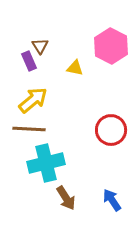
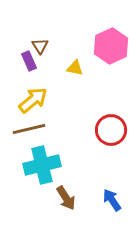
pink hexagon: rotated 8 degrees clockwise
brown line: rotated 16 degrees counterclockwise
cyan cross: moved 4 px left, 2 px down
